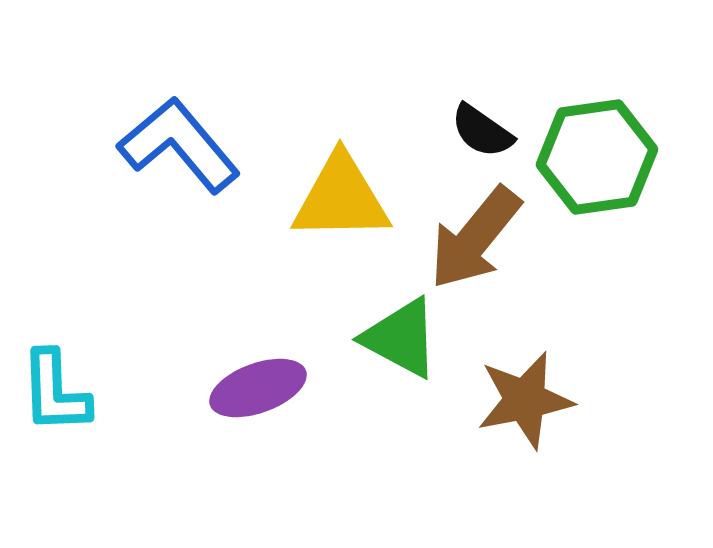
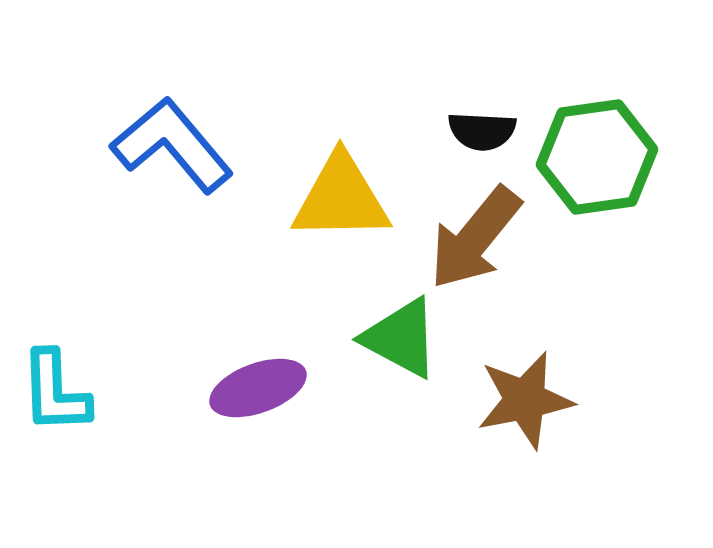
black semicircle: rotated 32 degrees counterclockwise
blue L-shape: moved 7 px left
